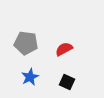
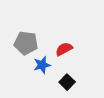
blue star: moved 12 px right, 12 px up; rotated 12 degrees clockwise
black square: rotated 21 degrees clockwise
